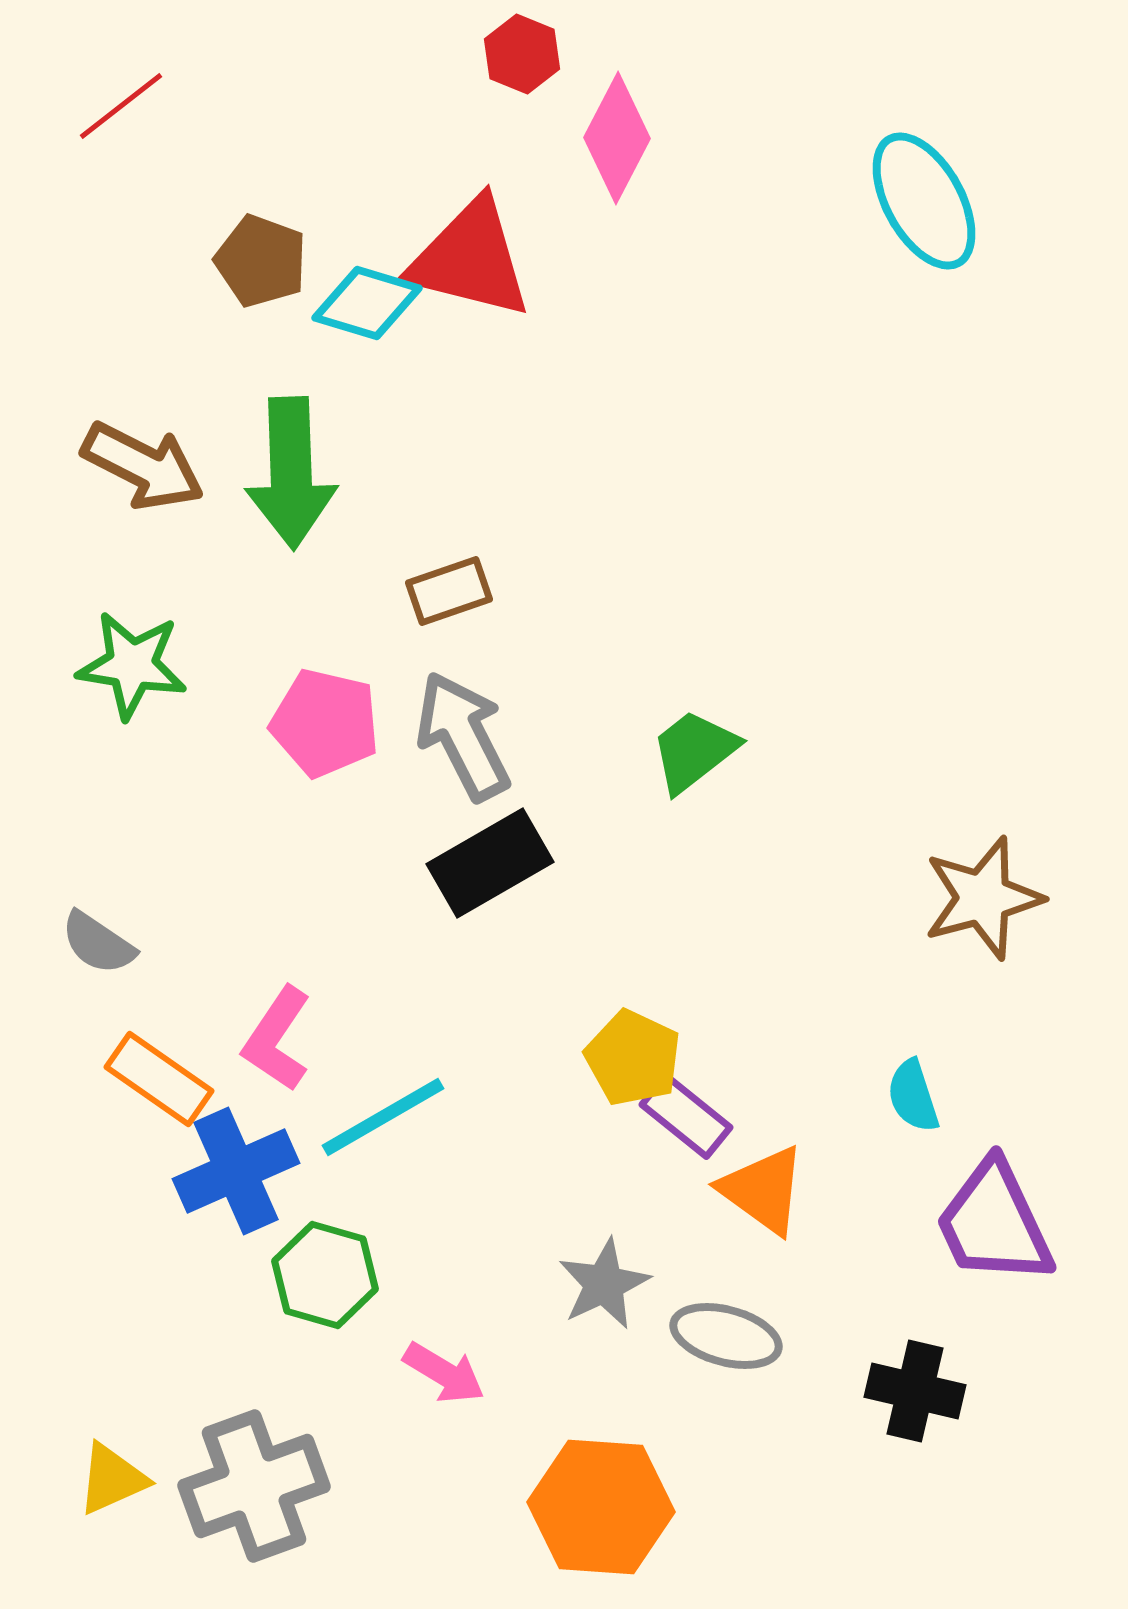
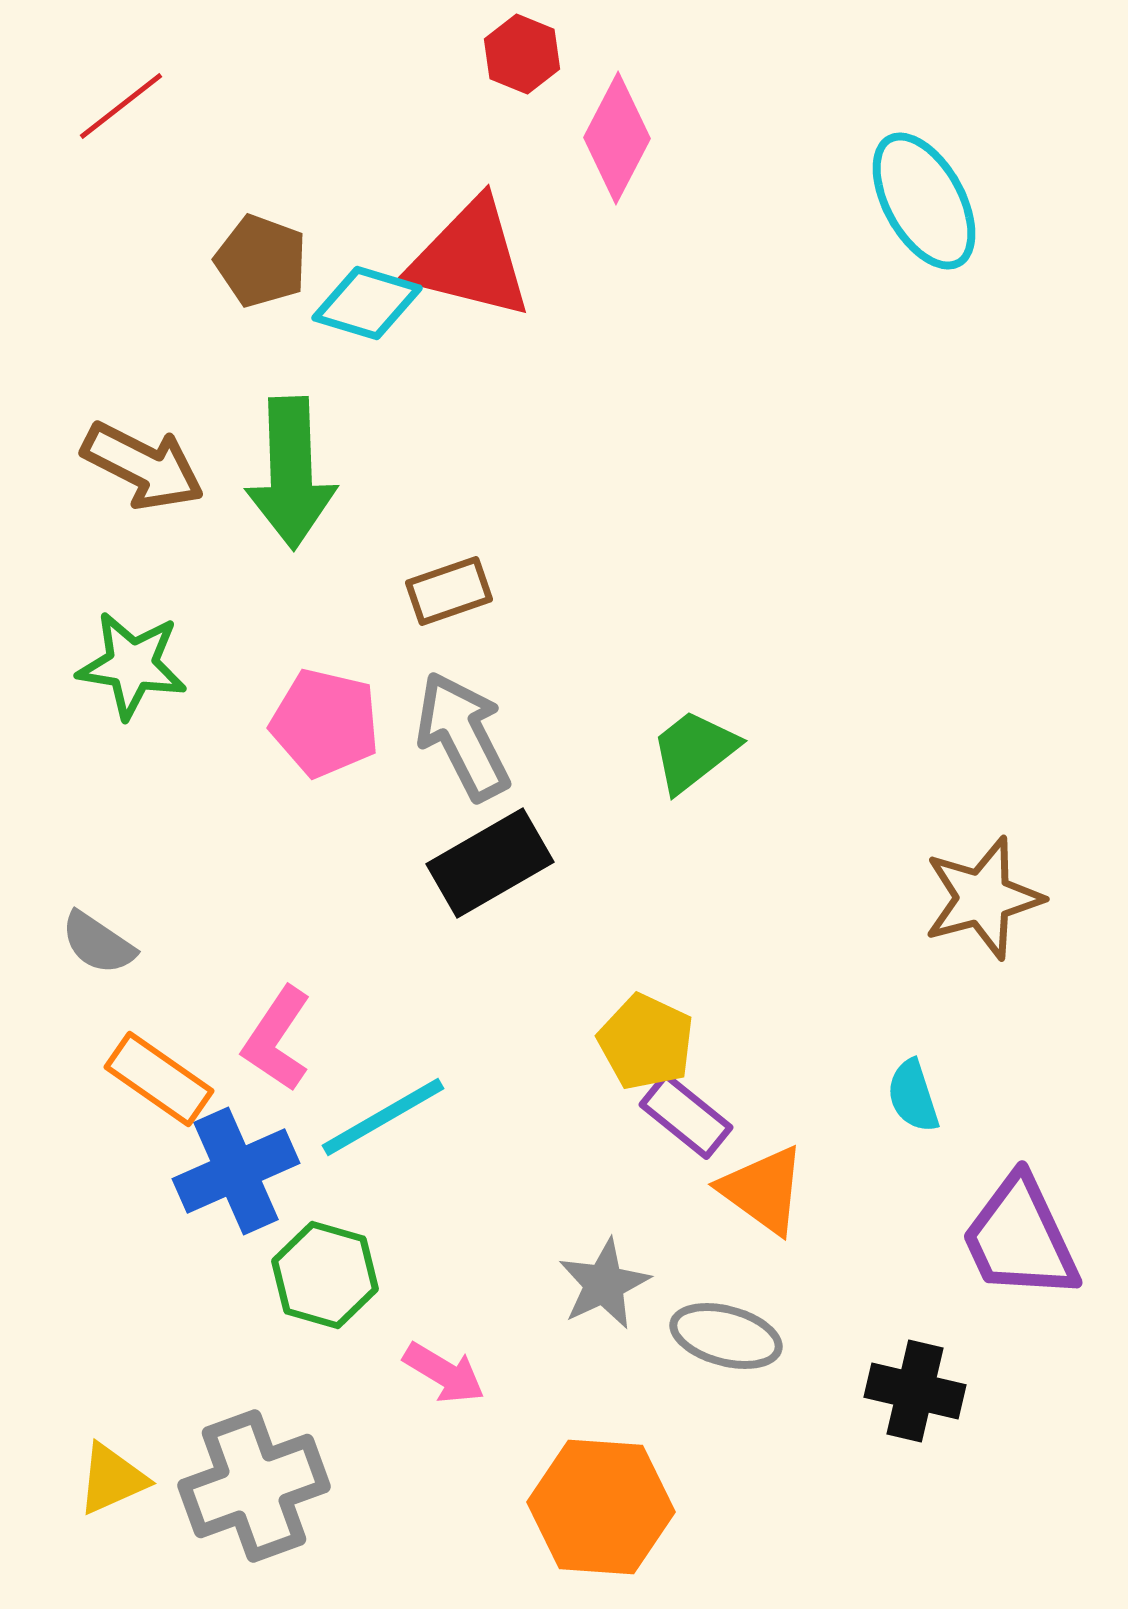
yellow pentagon: moved 13 px right, 16 px up
purple trapezoid: moved 26 px right, 15 px down
